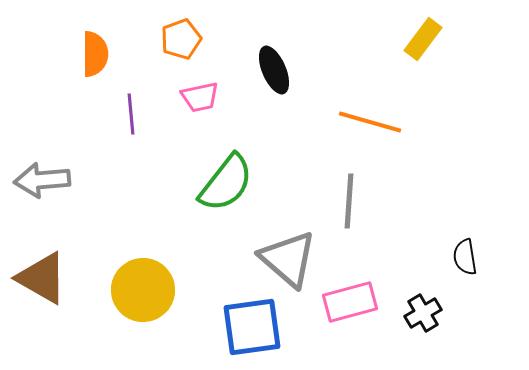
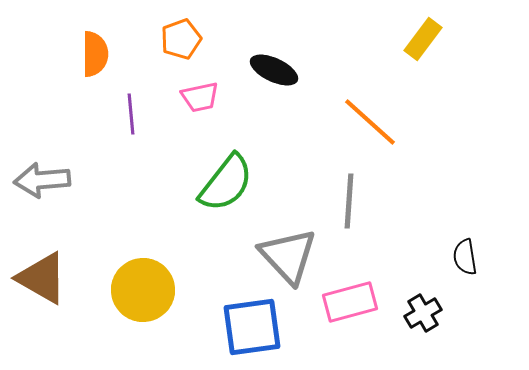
black ellipse: rotated 42 degrees counterclockwise
orange line: rotated 26 degrees clockwise
gray triangle: moved 3 px up; rotated 6 degrees clockwise
